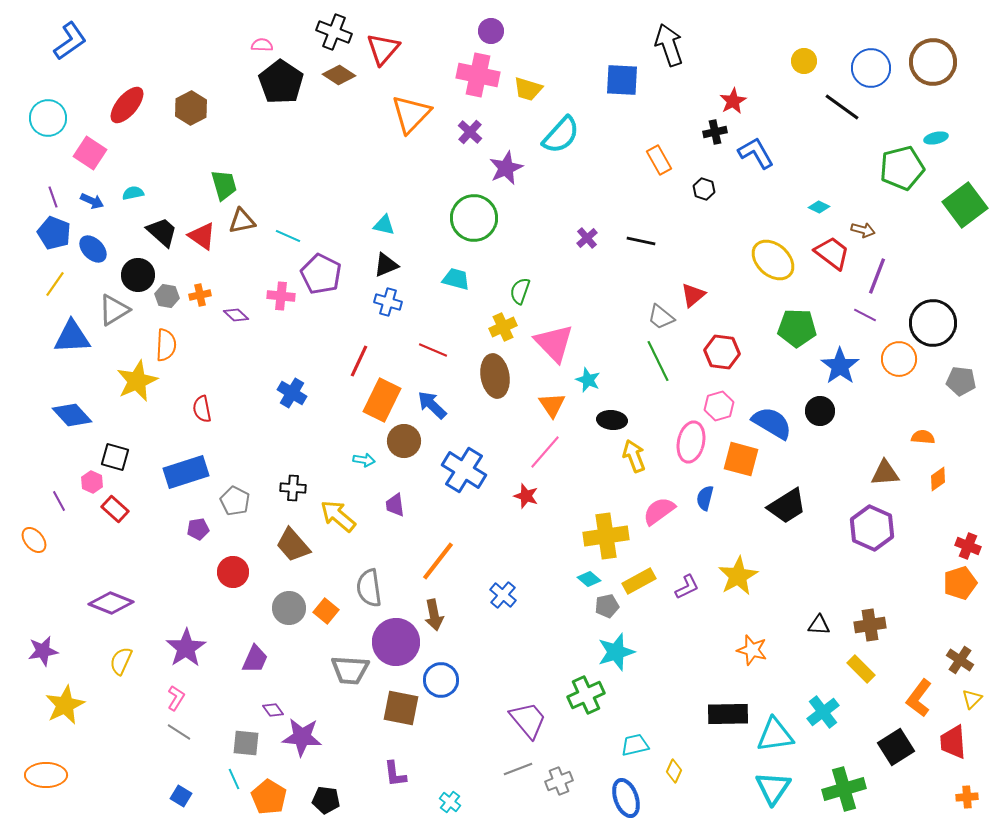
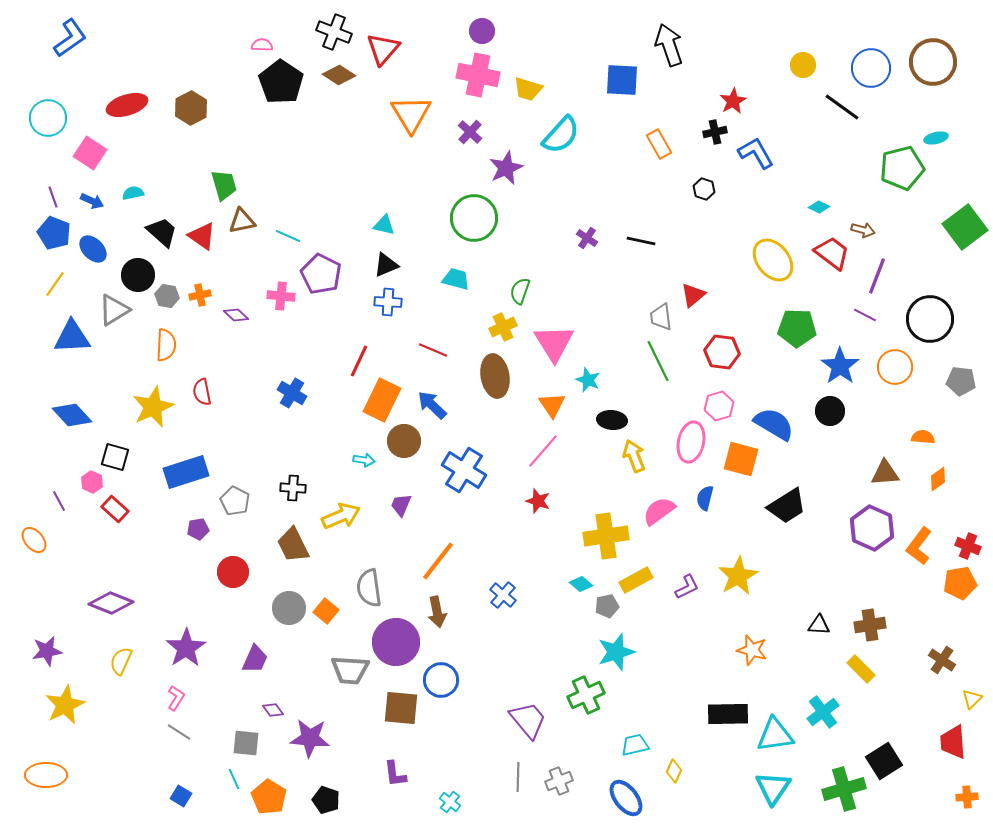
purple circle at (491, 31): moved 9 px left
blue L-shape at (70, 41): moved 3 px up
yellow circle at (804, 61): moved 1 px left, 4 px down
red ellipse at (127, 105): rotated 33 degrees clockwise
orange triangle at (411, 114): rotated 15 degrees counterclockwise
orange rectangle at (659, 160): moved 16 px up
green square at (965, 205): moved 22 px down
purple cross at (587, 238): rotated 15 degrees counterclockwise
yellow ellipse at (773, 260): rotated 9 degrees clockwise
blue cross at (388, 302): rotated 12 degrees counterclockwise
gray trapezoid at (661, 317): rotated 44 degrees clockwise
black circle at (933, 323): moved 3 px left, 4 px up
pink triangle at (554, 343): rotated 12 degrees clockwise
orange circle at (899, 359): moved 4 px left, 8 px down
yellow star at (137, 381): moved 16 px right, 26 px down
red semicircle at (202, 409): moved 17 px up
black circle at (820, 411): moved 10 px right
blue semicircle at (772, 423): moved 2 px right, 1 px down
pink line at (545, 452): moved 2 px left, 1 px up
red star at (526, 496): moved 12 px right, 5 px down
purple trapezoid at (395, 505): moved 6 px right; rotated 30 degrees clockwise
yellow arrow at (338, 516): moved 3 px right; rotated 117 degrees clockwise
brown trapezoid at (293, 545): rotated 15 degrees clockwise
cyan diamond at (589, 579): moved 8 px left, 5 px down
yellow rectangle at (639, 581): moved 3 px left, 1 px up
orange pentagon at (960, 583): rotated 8 degrees clockwise
brown arrow at (434, 615): moved 3 px right, 3 px up
purple star at (43, 651): moved 4 px right
brown cross at (960, 660): moved 18 px left
orange L-shape at (919, 698): moved 152 px up
brown square at (401, 708): rotated 6 degrees counterclockwise
purple star at (302, 737): moved 8 px right, 1 px down
black square at (896, 747): moved 12 px left, 14 px down
gray line at (518, 769): moved 8 px down; rotated 68 degrees counterclockwise
blue ellipse at (626, 798): rotated 18 degrees counterclockwise
black pentagon at (326, 800): rotated 12 degrees clockwise
